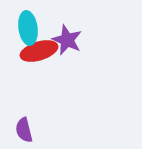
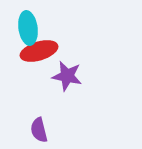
purple star: moved 36 px down; rotated 12 degrees counterclockwise
purple semicircle: moved 15 px right
